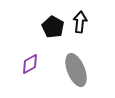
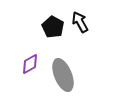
black arrow: rotated 35 degrees counterclockwise
gray ellipse: moved 13 px left, 5 px down
